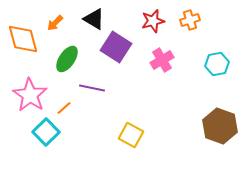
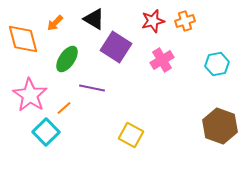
orange cross: moved 5 px left, 1 px down
